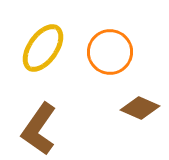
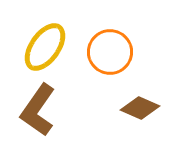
yellow ellipse: moved 2 px right, 1 px up
brown L-shape: moved 1 px left, 19 px up
